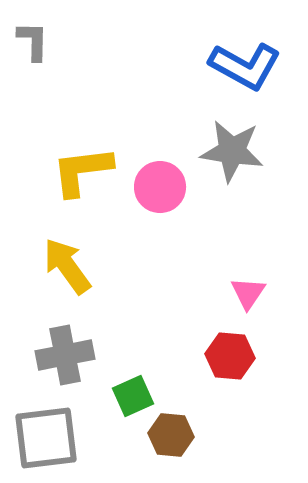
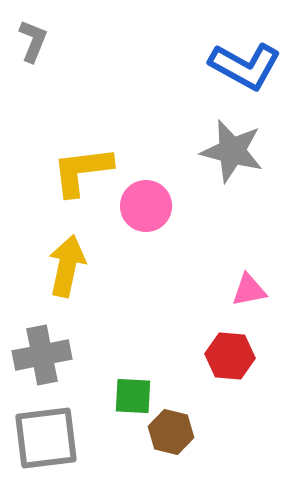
gray L-shape: rotated 21 degrees clockwise
gray star: rotated 6 degrees clockwise
pink circle: moved 14 px left, 19 px down
yellow arrow: rotated 48 degrees clockwise
pink triangle: moved 1 px right, 3 px up; rotated 45 degrees clockwise
gray cross: moved 23 px left
green square: rotated 27 degrees clockwise
brown hexagon: moved 3 px up; rotated 9 degrees clockwise
